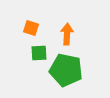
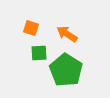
orange arrow: rotated 60 degrees counterclockwise
green pentagon: rotated 20 degrees clockwise
